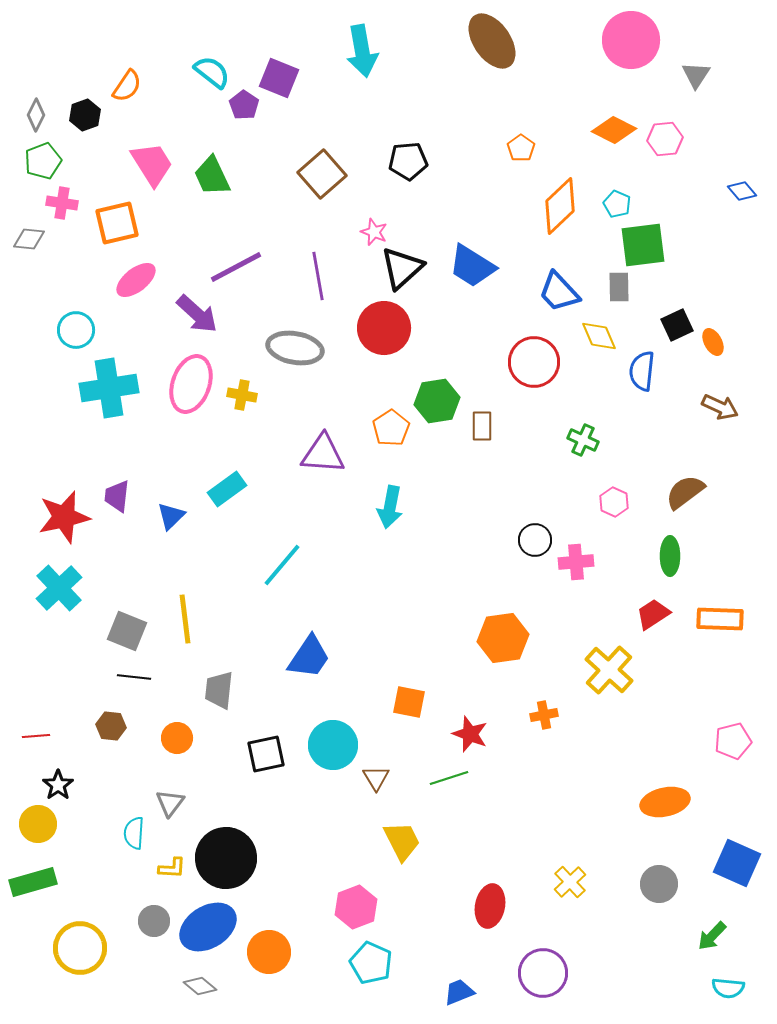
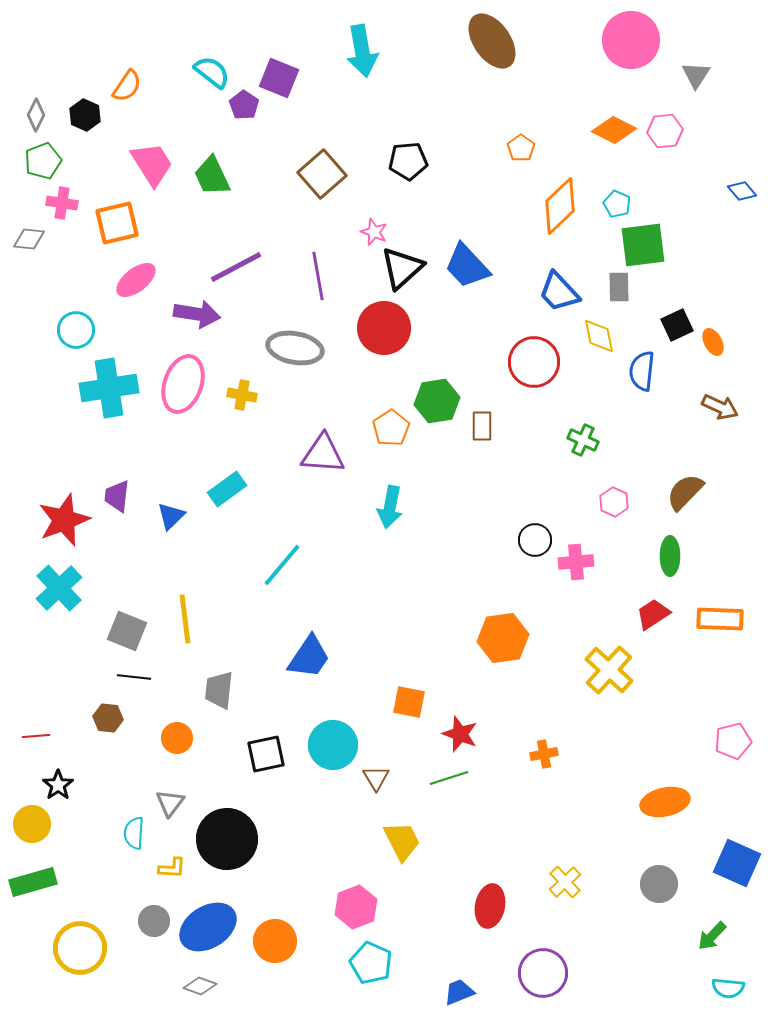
black hexagon at (85, 115): rotated 16 degrees counterclockwise
pink hexagon at (665, 139): moved 8 px up
blue trapezoid at (472, 266): moved 5 px left; rotated 15 degrees clockwise
purple arrow at (197, 314): rotated 33 degrees counterclockwise
yellow diamond at (599, 336): rotated 12 degrees clockwise
pink ellipse at (191, 384): moved 8 px left
brown semicircle at (685, 492): rotated 9 degrees counterclockwise
red star at (64, 517): moved 3 px down; rotated 8 degrees counterclockwise
orange cross at (544, 715): moved 39 px down
brown hexagon at (111, 726): moved 3 px left, 8 px up
red star at (470, 734): moved 10 px left
yellow circle at (38, 824): moved 6 px left
black circle at (226, 858): moved 1 px right, 19 px up
yellow cross at (570, 882): moved 5 px left
orange circle at (269, 952): moved 6 px right, 11 px up
gray diamond at (200, 986): rotated 20 degrees counterclockwise
